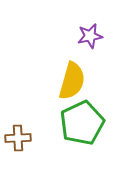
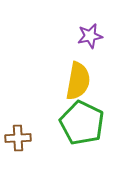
yellow semicircle: moved 6 px right; rotated 6 degrees counterclockwise
green pentagon: rotated 21 degrees counterclockwise
